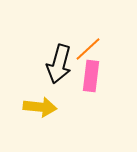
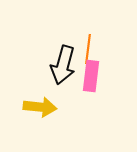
orange line: rotated 40 degrees counterclockwise
black arrow: moved 4 px right, 1 px down
